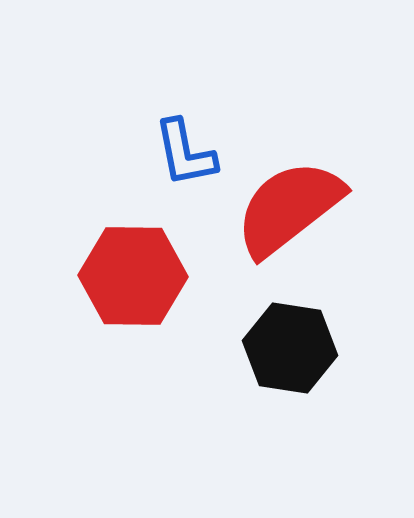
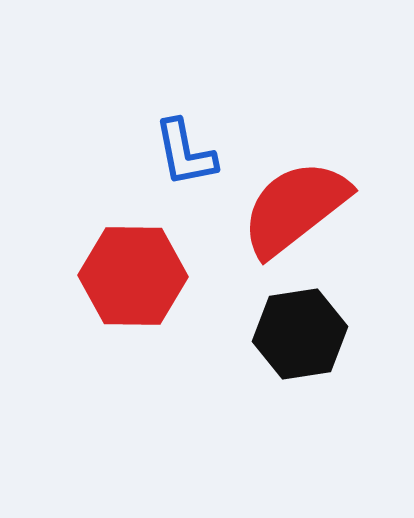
red semicircle: moved 6 px right
black hexagon: moved 10 px right, 14 px up; rotated 18 degrees counterclockwise
